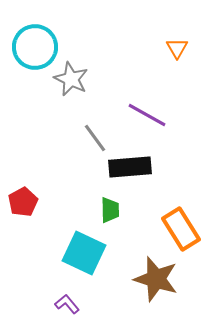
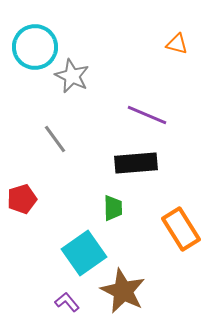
orange triangle: moved 4 px up; rotated 45 degrees counterclockwise
gray star: moved 1 px right, 3 px up
purple line: rotated 6 degrees counterclockwise
gray line: moved 40 px left, 1 px down
black rectangle: moved 6 px right, 4 px up
red pentagon: moved 1 px left, 3 px up; rotated 12 degrees clockwise
green trapezoid: moved 3 px right, 2 px up
cyan square: rotated 30 degrees clockwise
brown star: moved 33 px left, 12 px down; rotated 9 degrees clockwise
purple L-shape: moved 2 px up
